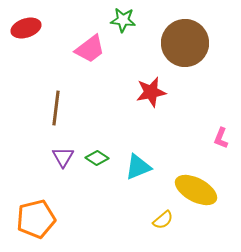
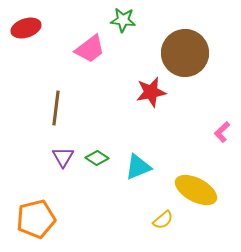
brown circle: moved 10 px down
pink L-shape: moved 1 px right, 6 px up; rotated 25 degrees clockwise
